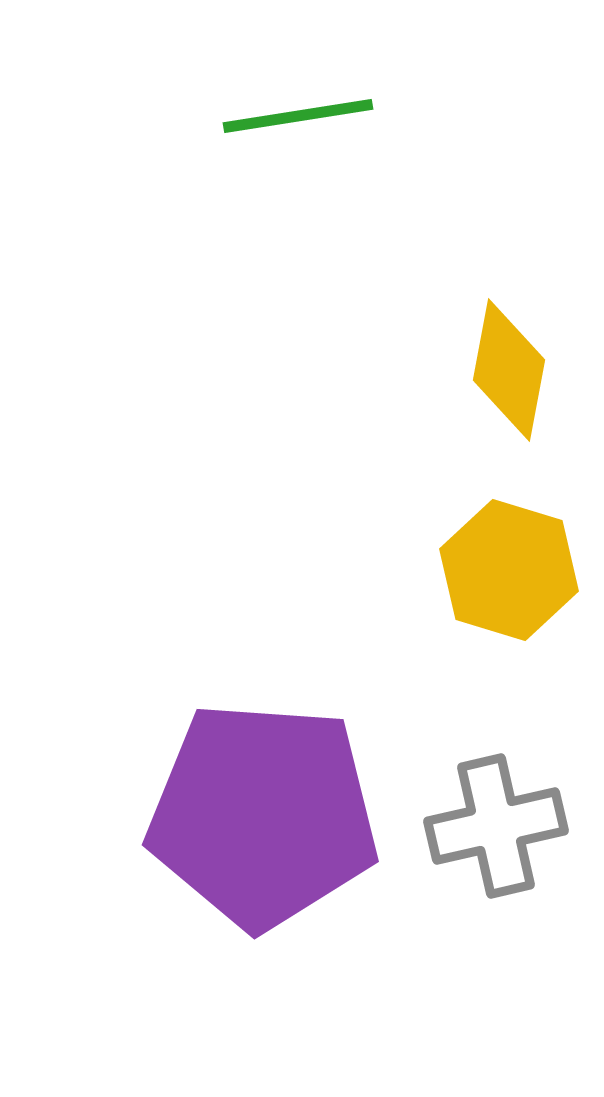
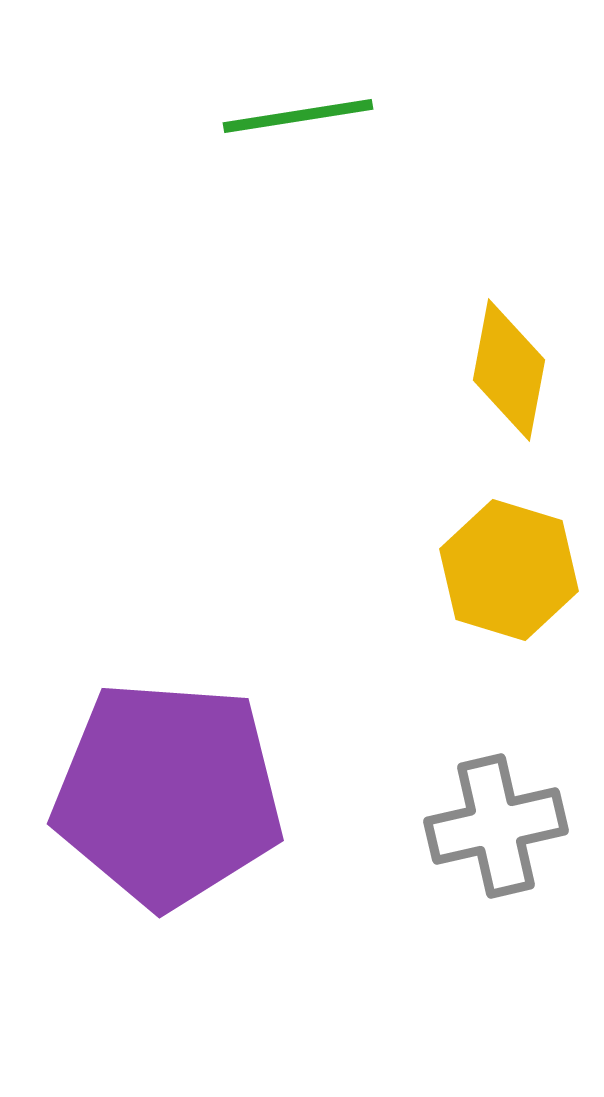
purple pentagon: moved 95 px left, 21 px up
